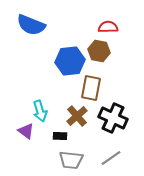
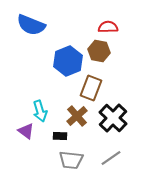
blue hexagon: moved 2 px left; rotated 16 degrees counterclockwise
brown rectangle: rotated 10 degrees clockwise
black cross: rotated 20 degrees clockwise
